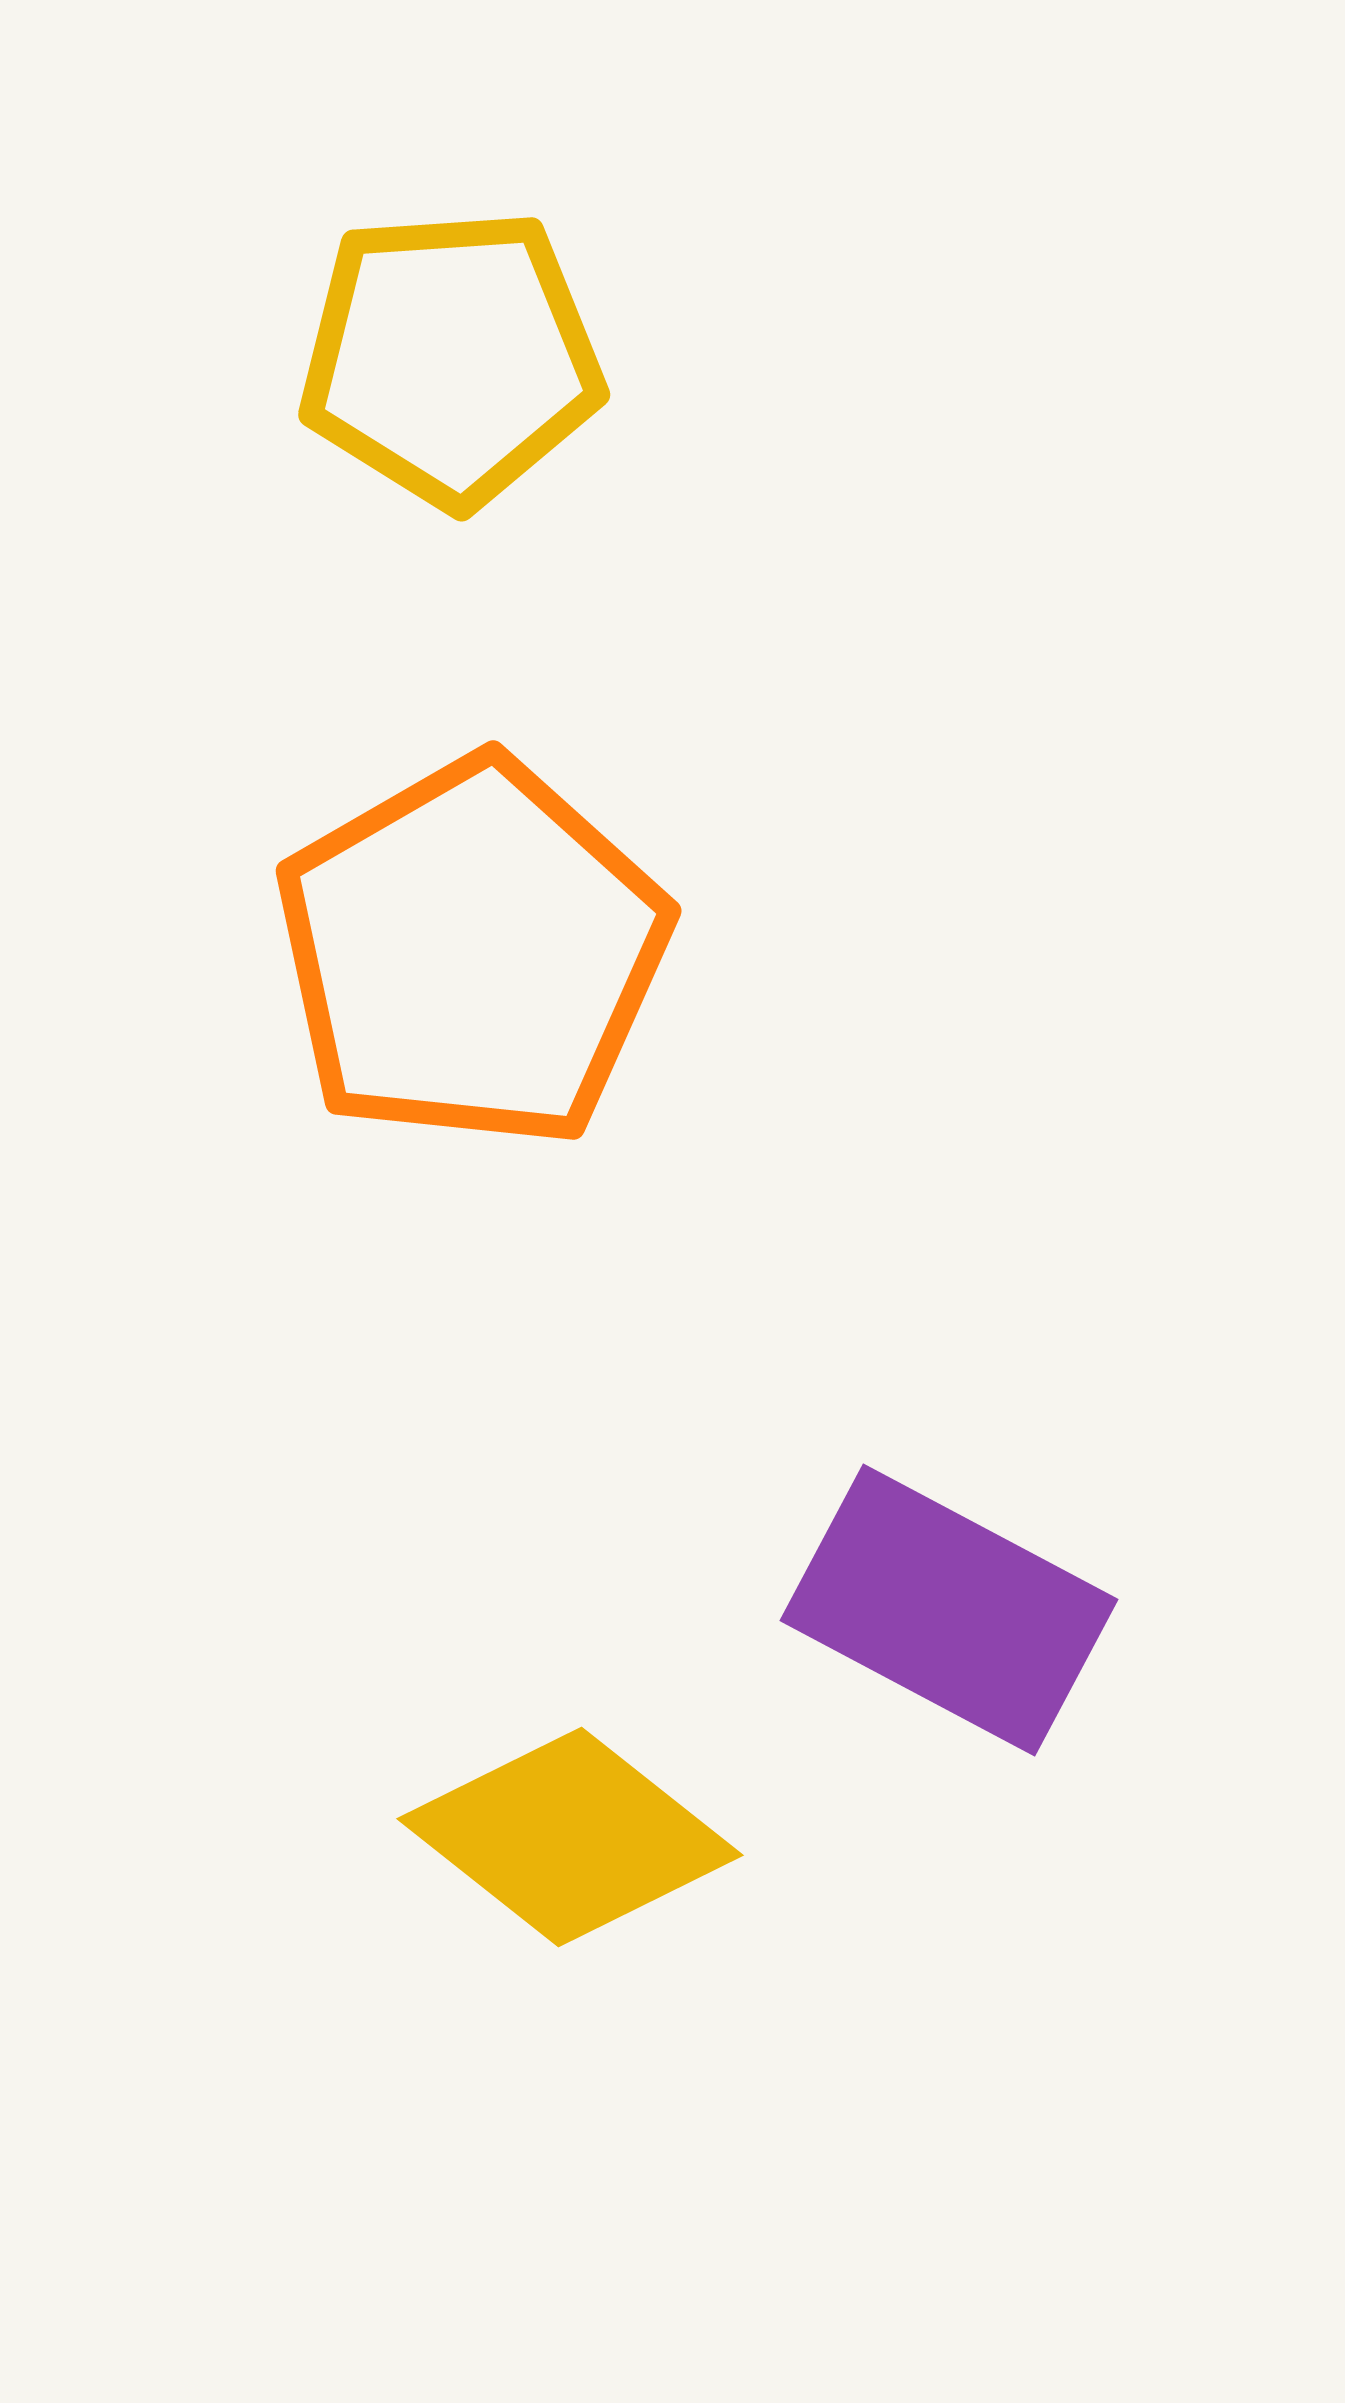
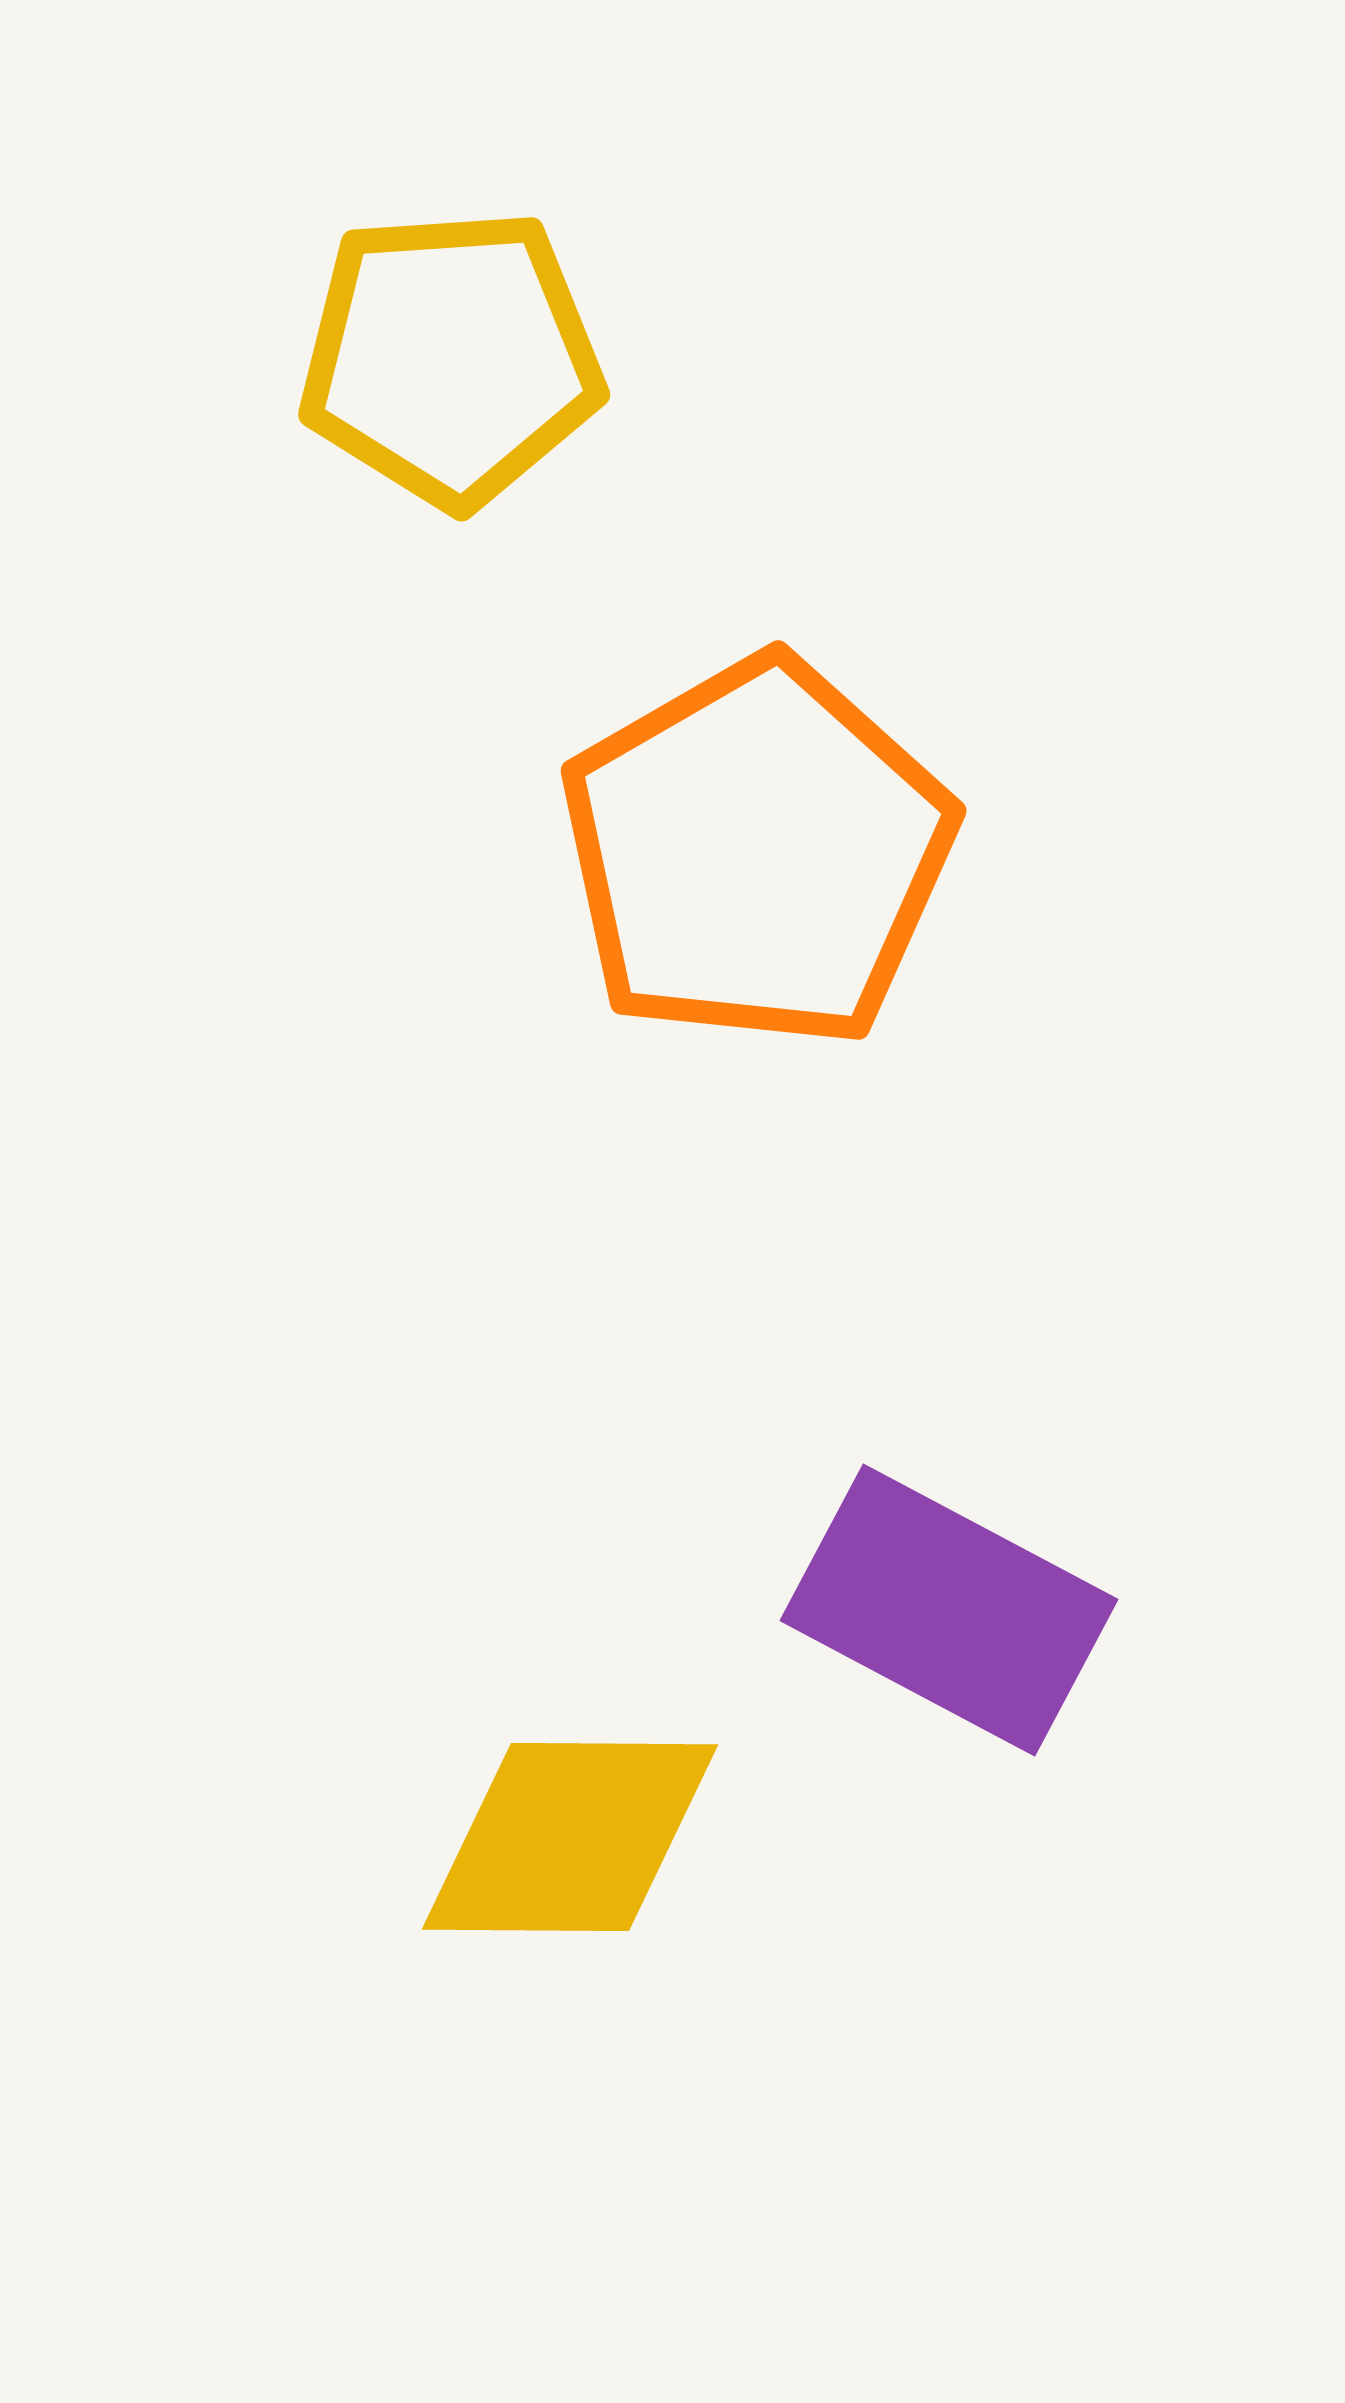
orange pentagon: moved 285 px right, 100 px up
yellow diamond: rotated 38 degrees counterclockwise
